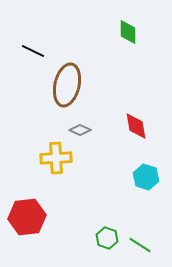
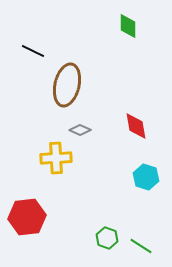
green diamond: moved 6 px up
green line: moved 1 px right, 1 px down
